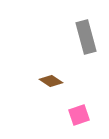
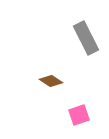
gray rectangle: moved 1 px down; rotated 12 degrees counterclockwise
